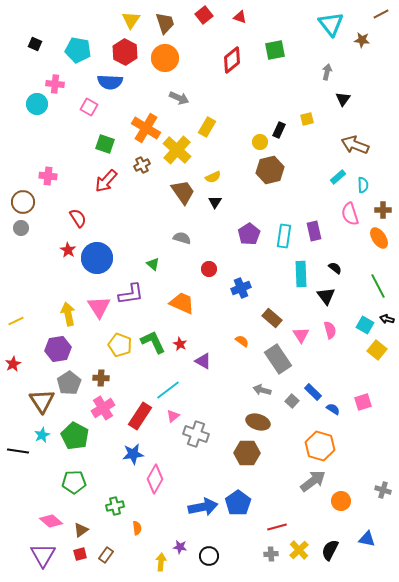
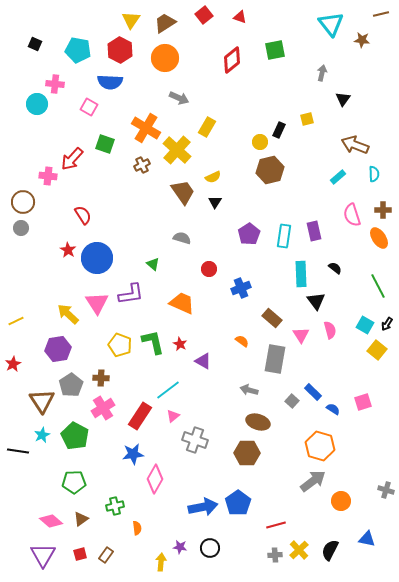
brown line at (381, 14): rotated 14 degrees clockwise
brown trapezoid at (165, 23): rotated 105 degrees counterclockwise
red hexagon at (125, 52): moved 5 px left, 2 px up
gray arrow at (327, 72): moved 5 px left, 1 px down
red arrow at (106, 181): moved 34 px left, 22 px up
cyan semicircle at (363, 185): moved 11 px right, 11 px up
pink semicircle at (350, 214): moved 2 px right, 1 px down
red semicircle at (78, 218): moved 5 px right, 3 px up
black triangle at (326, 296): moved 10 px left, 5 px down
pink triangle at (99, 307): moved 2 px left, 4 px up
yellow arrow at (68, 314): rotated 35 degrees counterclockwise
black arrow at (387, 319): moved 5 px down; rotated 72 degrees counterclockwise
green L-shape at (153, 342): rotated 12 degrees clockwise
gray rectangle at (278, 359): moved 3 px left; rotated 44 degrees clockwise
gray pentagon at (69, 383): moved 2 px right, 2 px down
gray arrow at (262, 390): moved 13 px left
gray cross at (196, 434): moved 1 px left, 6 px down
gray cross at (383, 490): moved 3 px right
red line at (277, 527): moved 1 px left, 2 px up
brown triangle at (81, 530): moved 11 px up
gray cross at (271, 554): moved 4 px right, 1 px down
black circle at (209, 556): moved 1 px right, 8 px up
